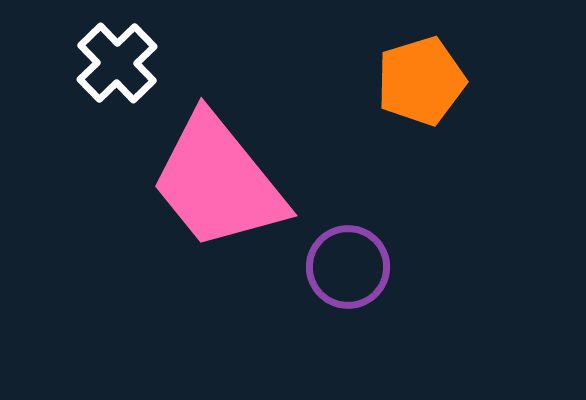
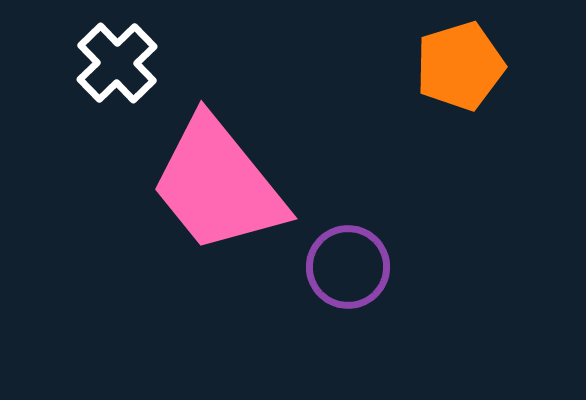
orange pentagon: moved 39 px right, 15 px up
pink trapezoid: moved 3 px down
